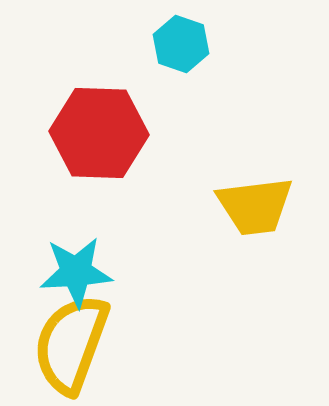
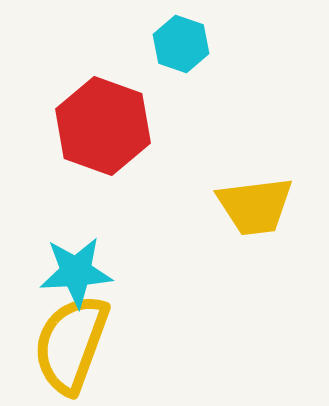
red hexagon: moved 4 px right, 7 px up; rotated 18 degrees clockwise
